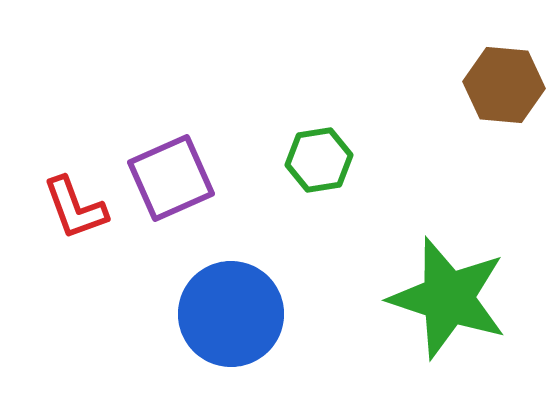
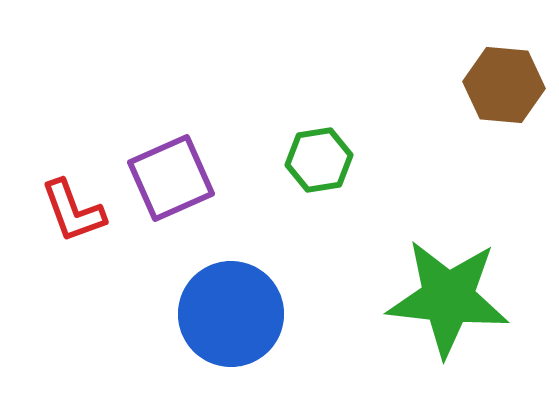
red L-shape: moved 2 px left, 3 px down
green star: rotated 12 degrees counterclockwise
